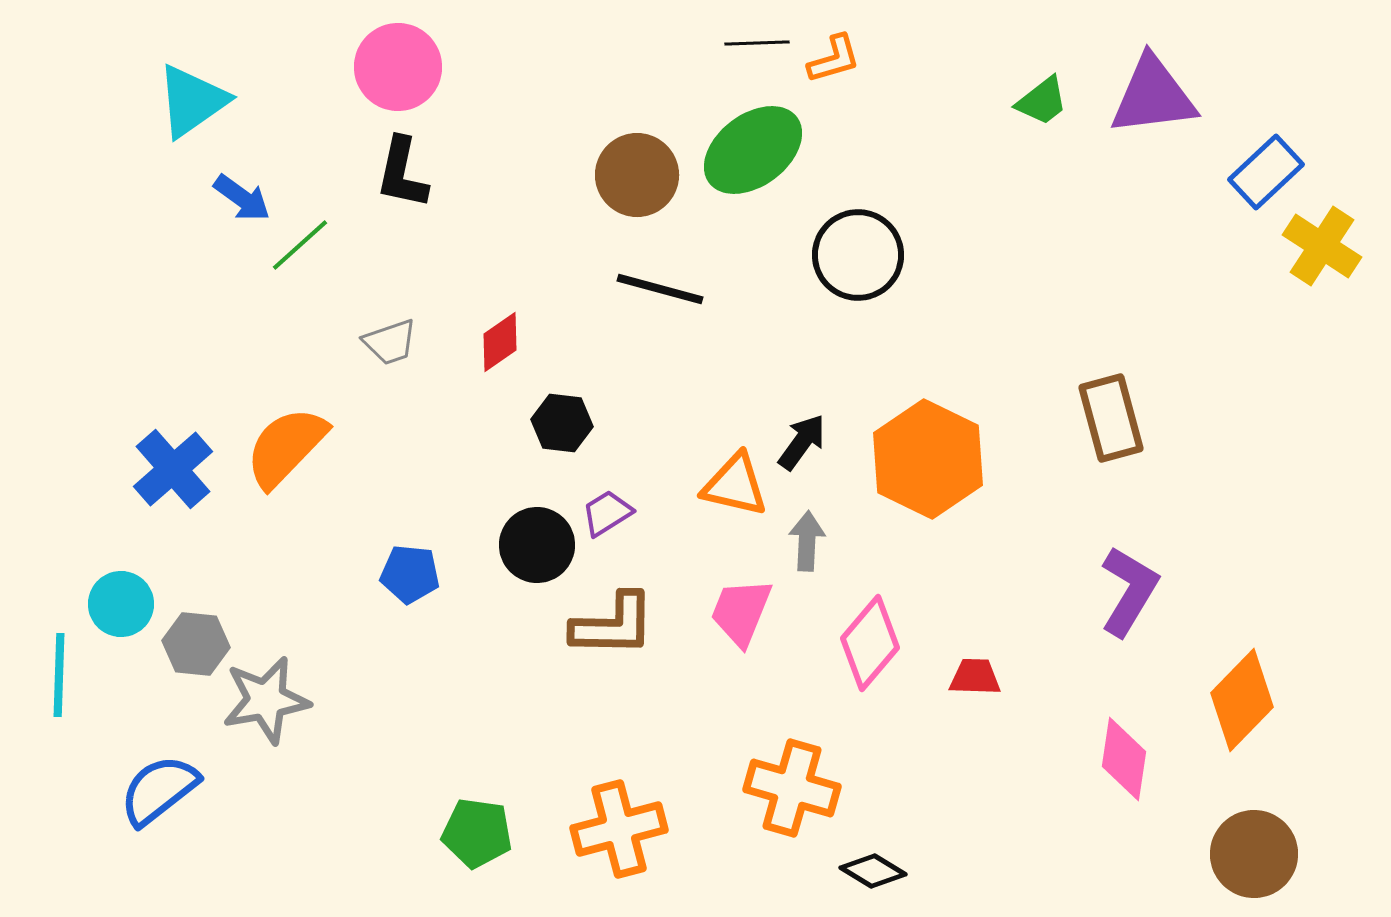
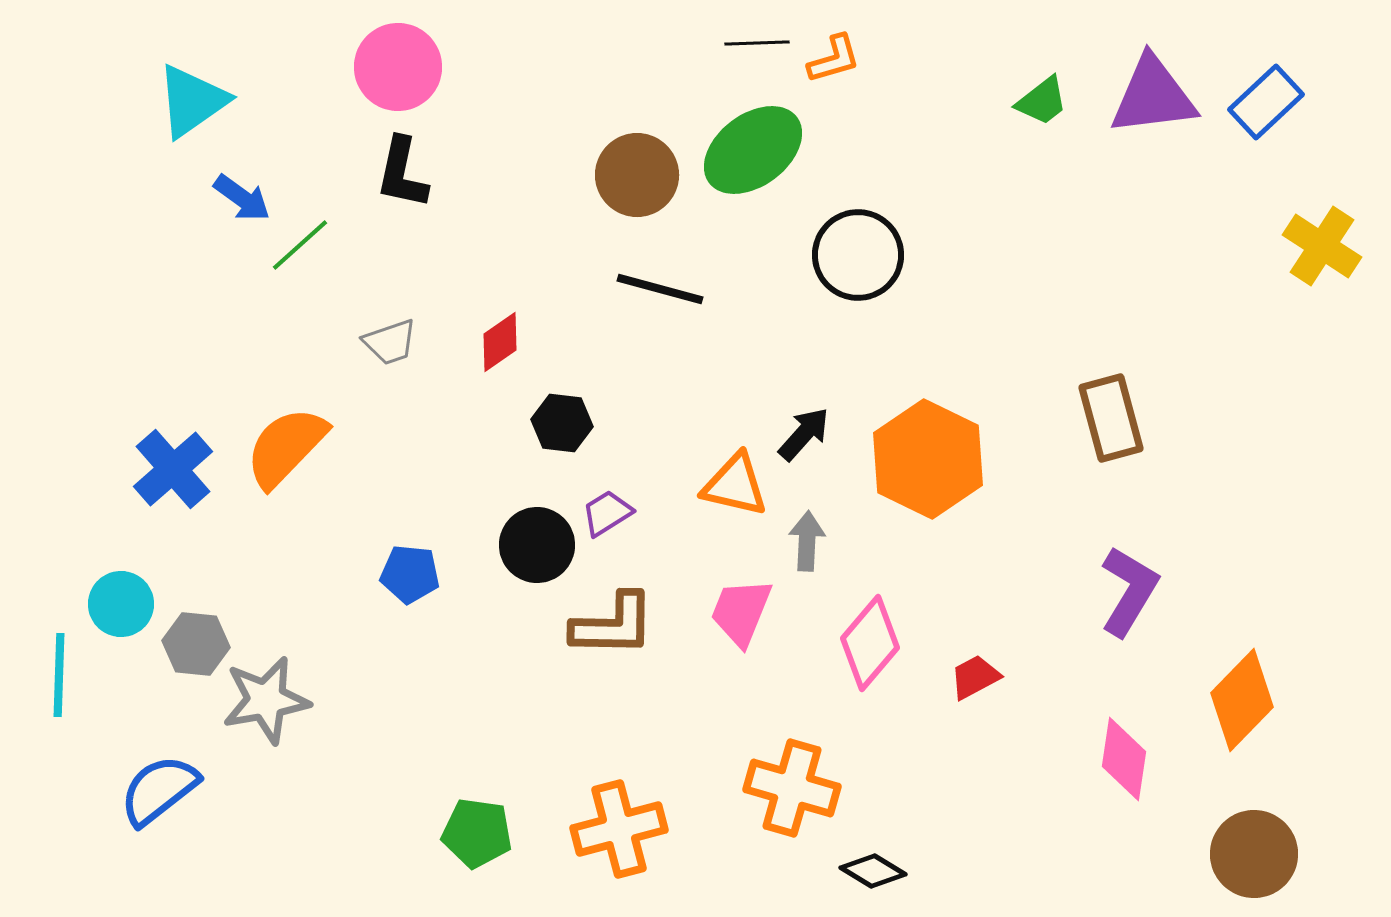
blue rectangle at (1266, 172): moved 70 px up
black arrow at (802, 442): moved 2 px right, 8 px up; rotated 6 degrees clockwise
red trapezoid at (975, 677): rotated 30 degrees counterclockwise
